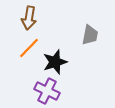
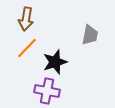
brown arrow: moved 3 px left, 1 px down
orange line: moved 2 px left
purple cross: rotated 15 degrees counterclockwise
